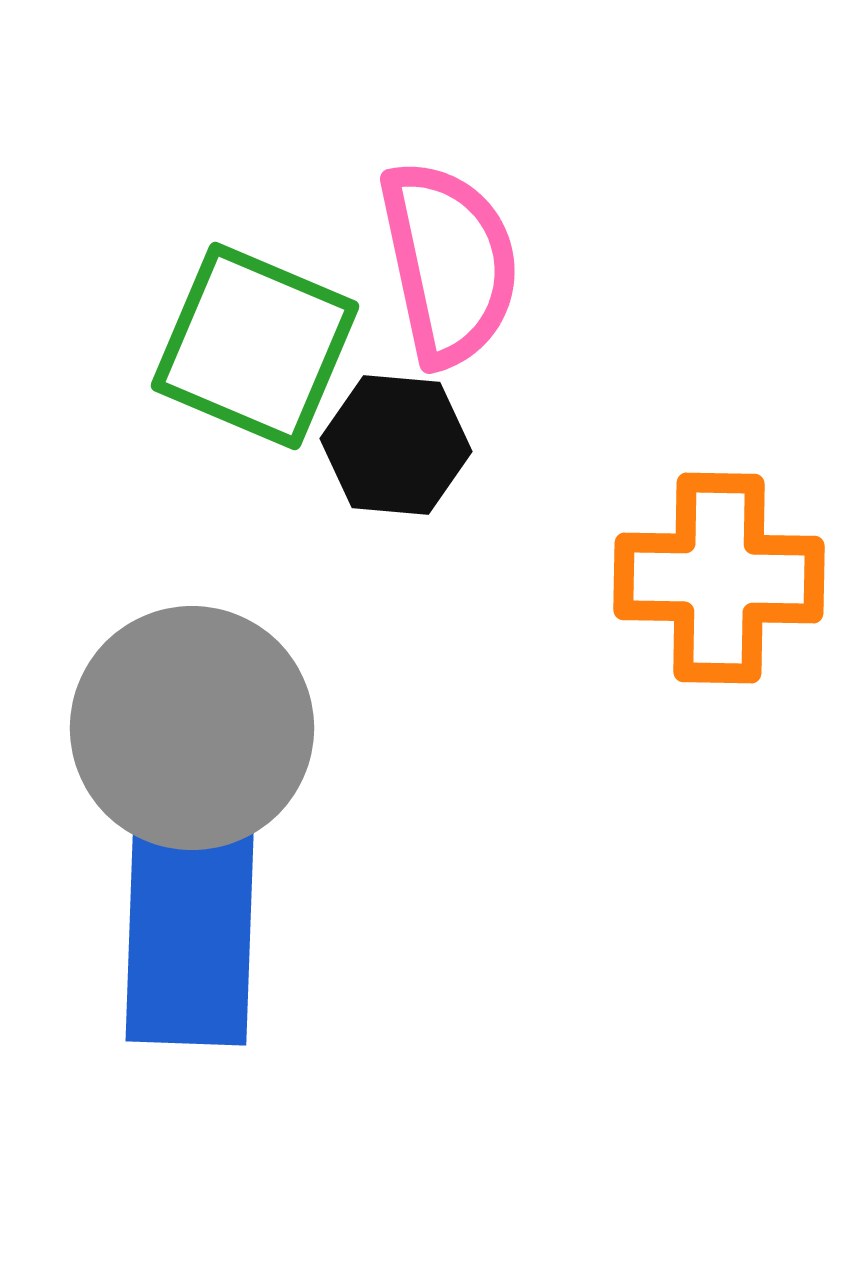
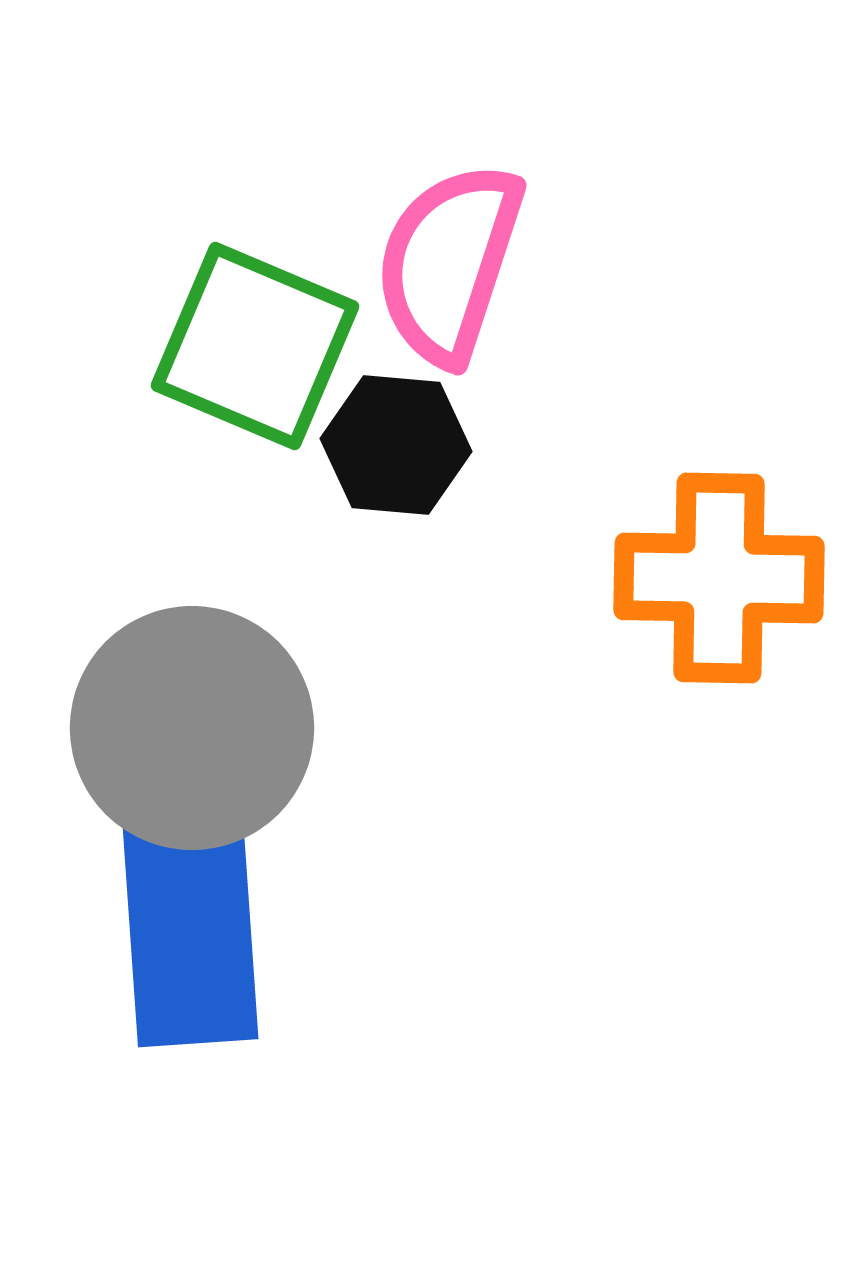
pink semicircle: rotated 150 degrees counterclockwise
blue rectangle: rotated 6 degrees counterclockwise
